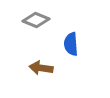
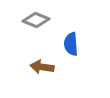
brown arrow: moved 1 px right, 1 px up
